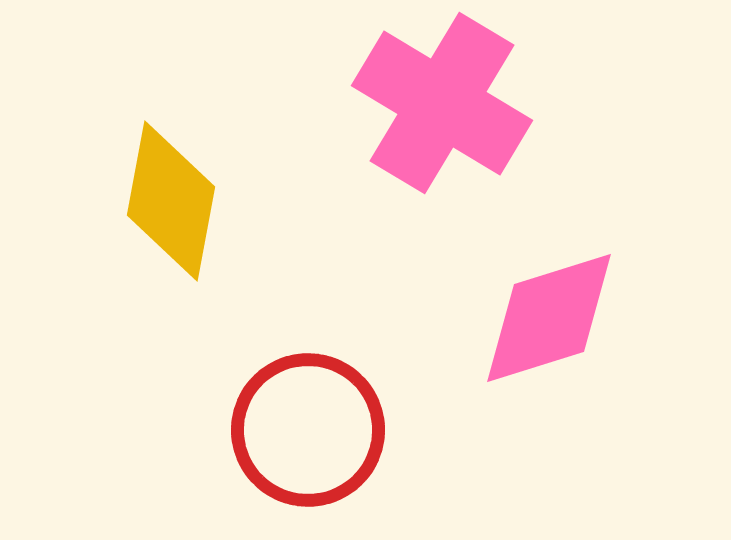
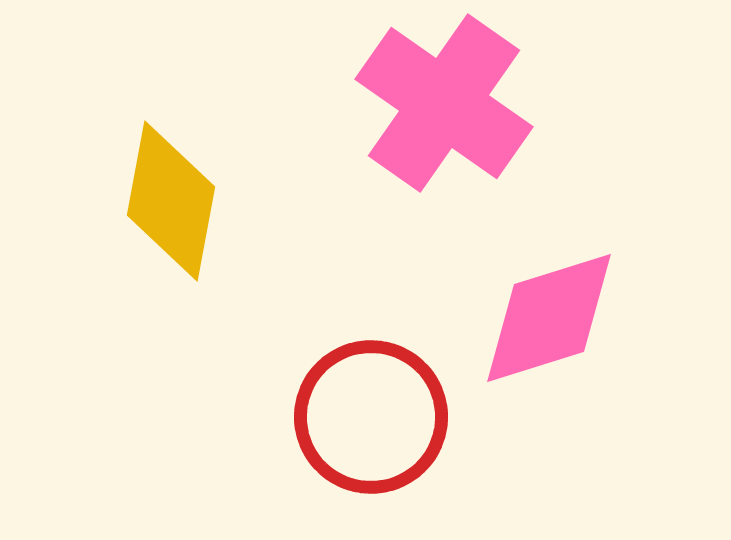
pink cross: moved 2 px right; rotated 4 degrees clockwise
red circle: moved 63 px right, 13 px up
